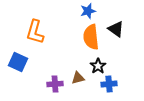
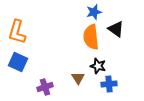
blue star: moved 6 px right, 1 px down
orange L-shape: moved 18 px left
black star: rotated 21 degrees counterclockwise
brown triangle: rotated 48 degrees counterclockwise
purple cross: moved 10 px left, 3 px down; rotated 14 degrees counterclockwise
